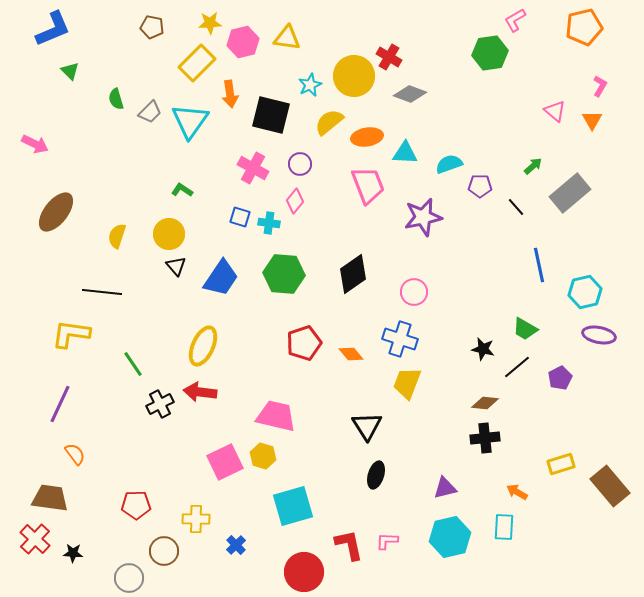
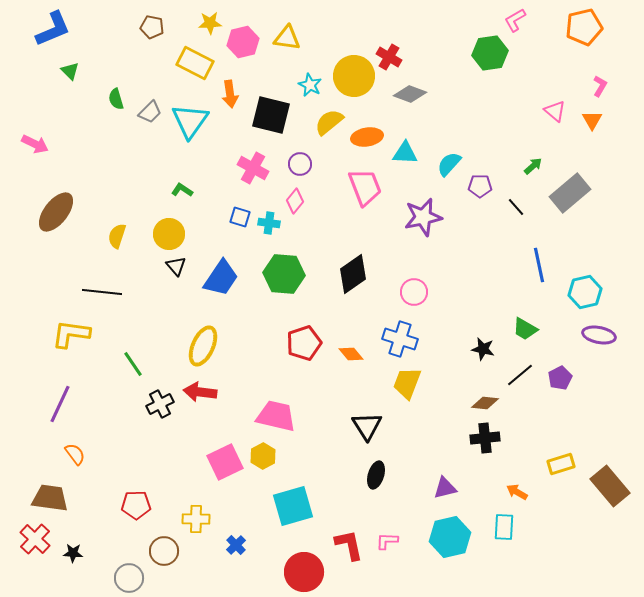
yellow rectangle at (197, 63): moved 2 px left; rotated 72 degrees clockwise
cyan star at (310, 85): rotated 20 degrees counterclockwise
cyan semicircle at (449, 164): rotated 28 degrees counterclockwise
pink trapezoid at (368, 185): moved 3 px left, 2 px down
black line at (517, 367): moved 3 px right, 8 px down
yellow hexagon at (263, 456): rotated 15 degrees clockwise
